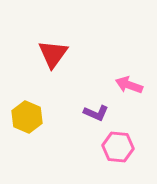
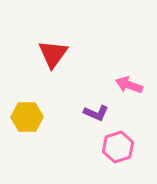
yellow hexagon: rotated 24 degrees counterclockwise
pink hexagon: rotated 24 degrees counterclockwise
